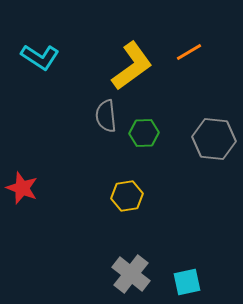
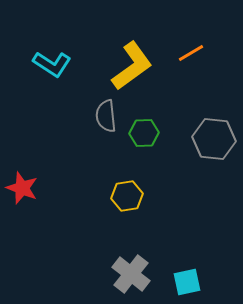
orange line: moved 2 px right, 1 px down
cyan L-shape: moved 12 px right, 7 px down
